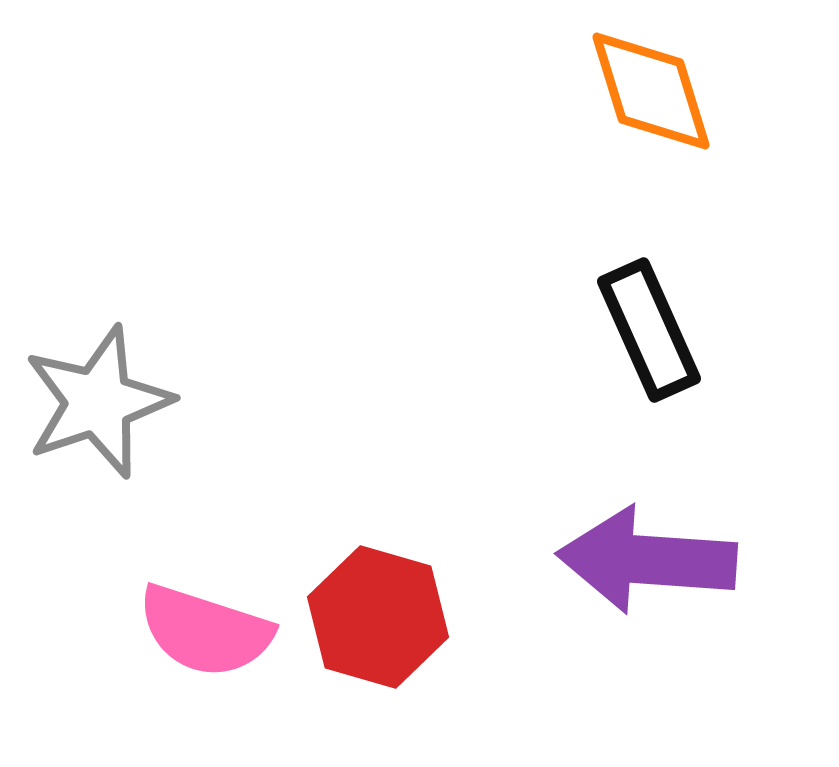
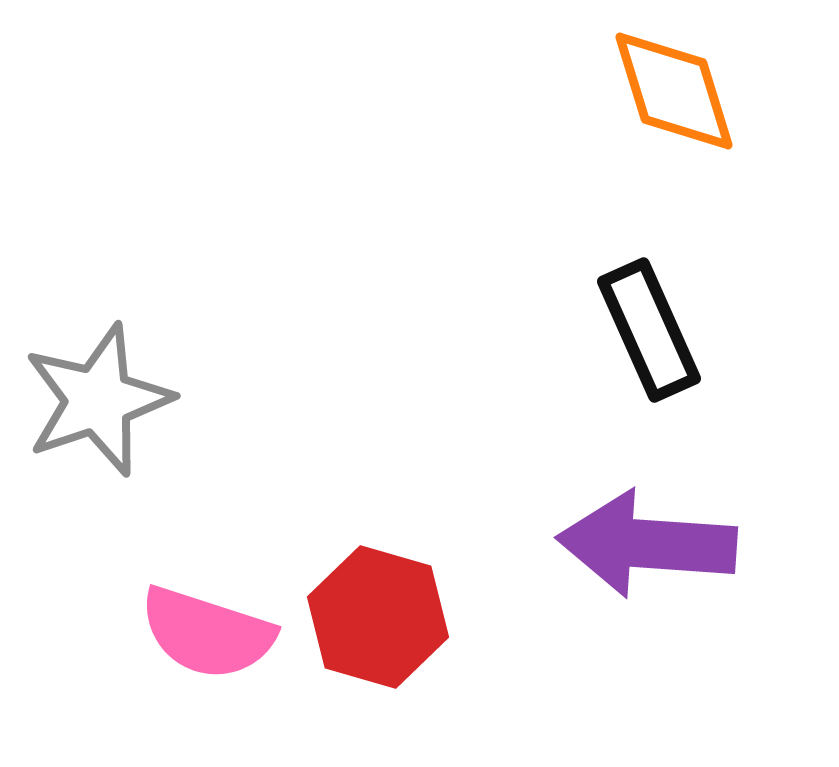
orange diamond: moved 23 px right
gray star: moved 2 px up
purple arrow: moved 16 px up
pink semicircle: moved 2 px right, 2 px down
